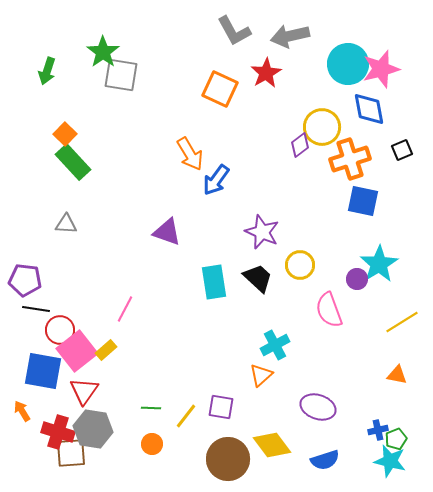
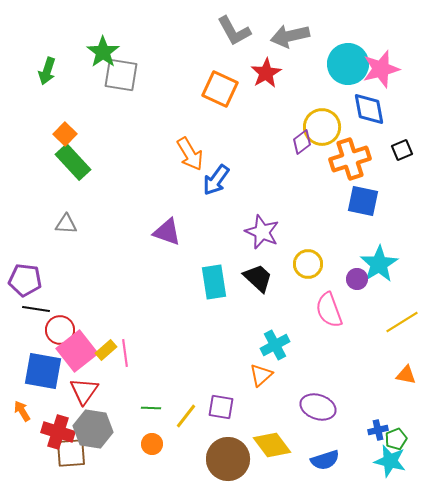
purple diamond at (300, 145): moved 2 px right, 3 px up
yellow circle at (300, 265): moved 8 px right, 1 px up
pink line at (125, 309): moved 44 px down; rotated 36 degrees counterclockwise
orange triangle at (397, 375): moved 9 px right
